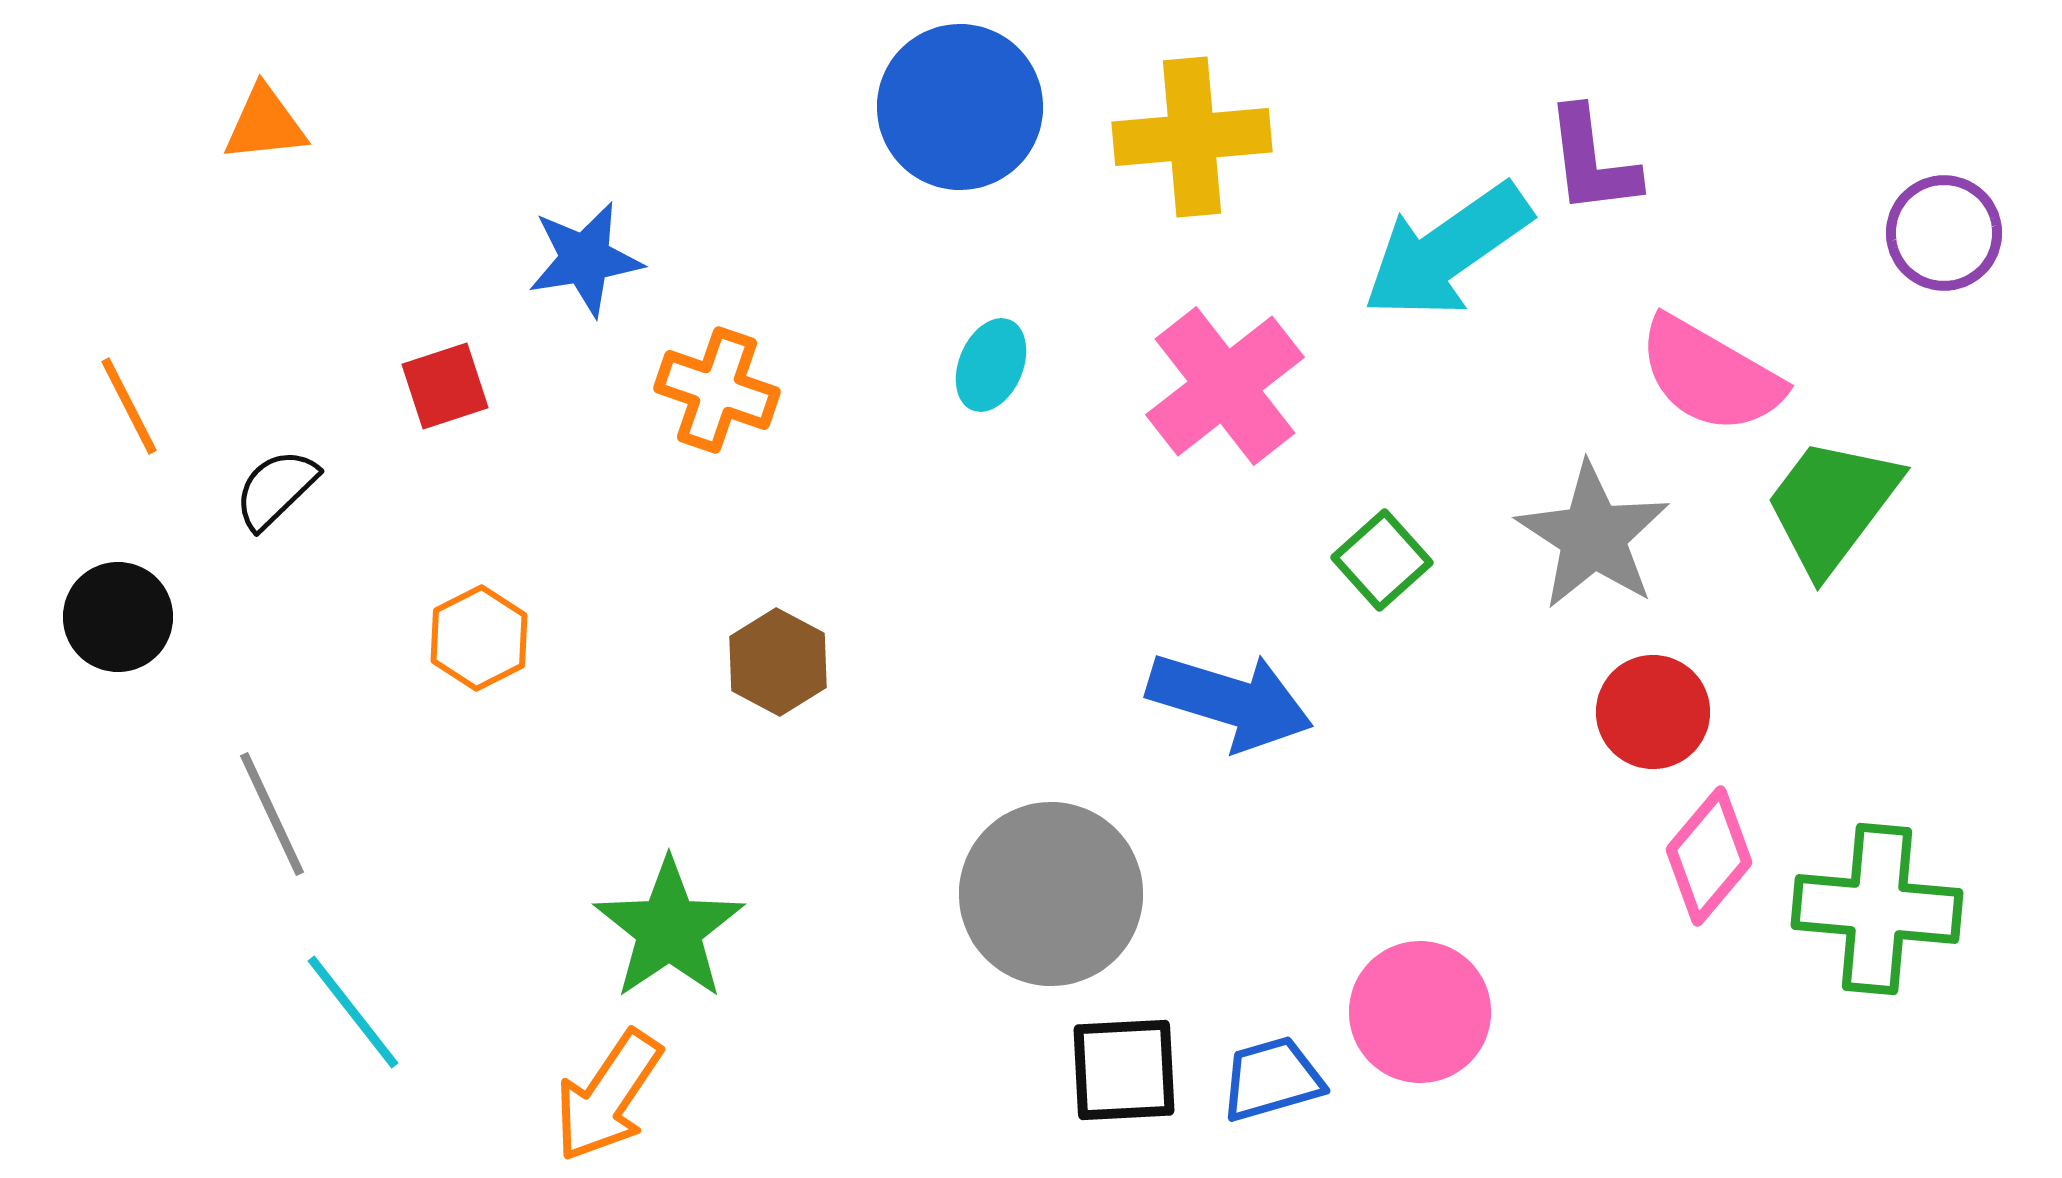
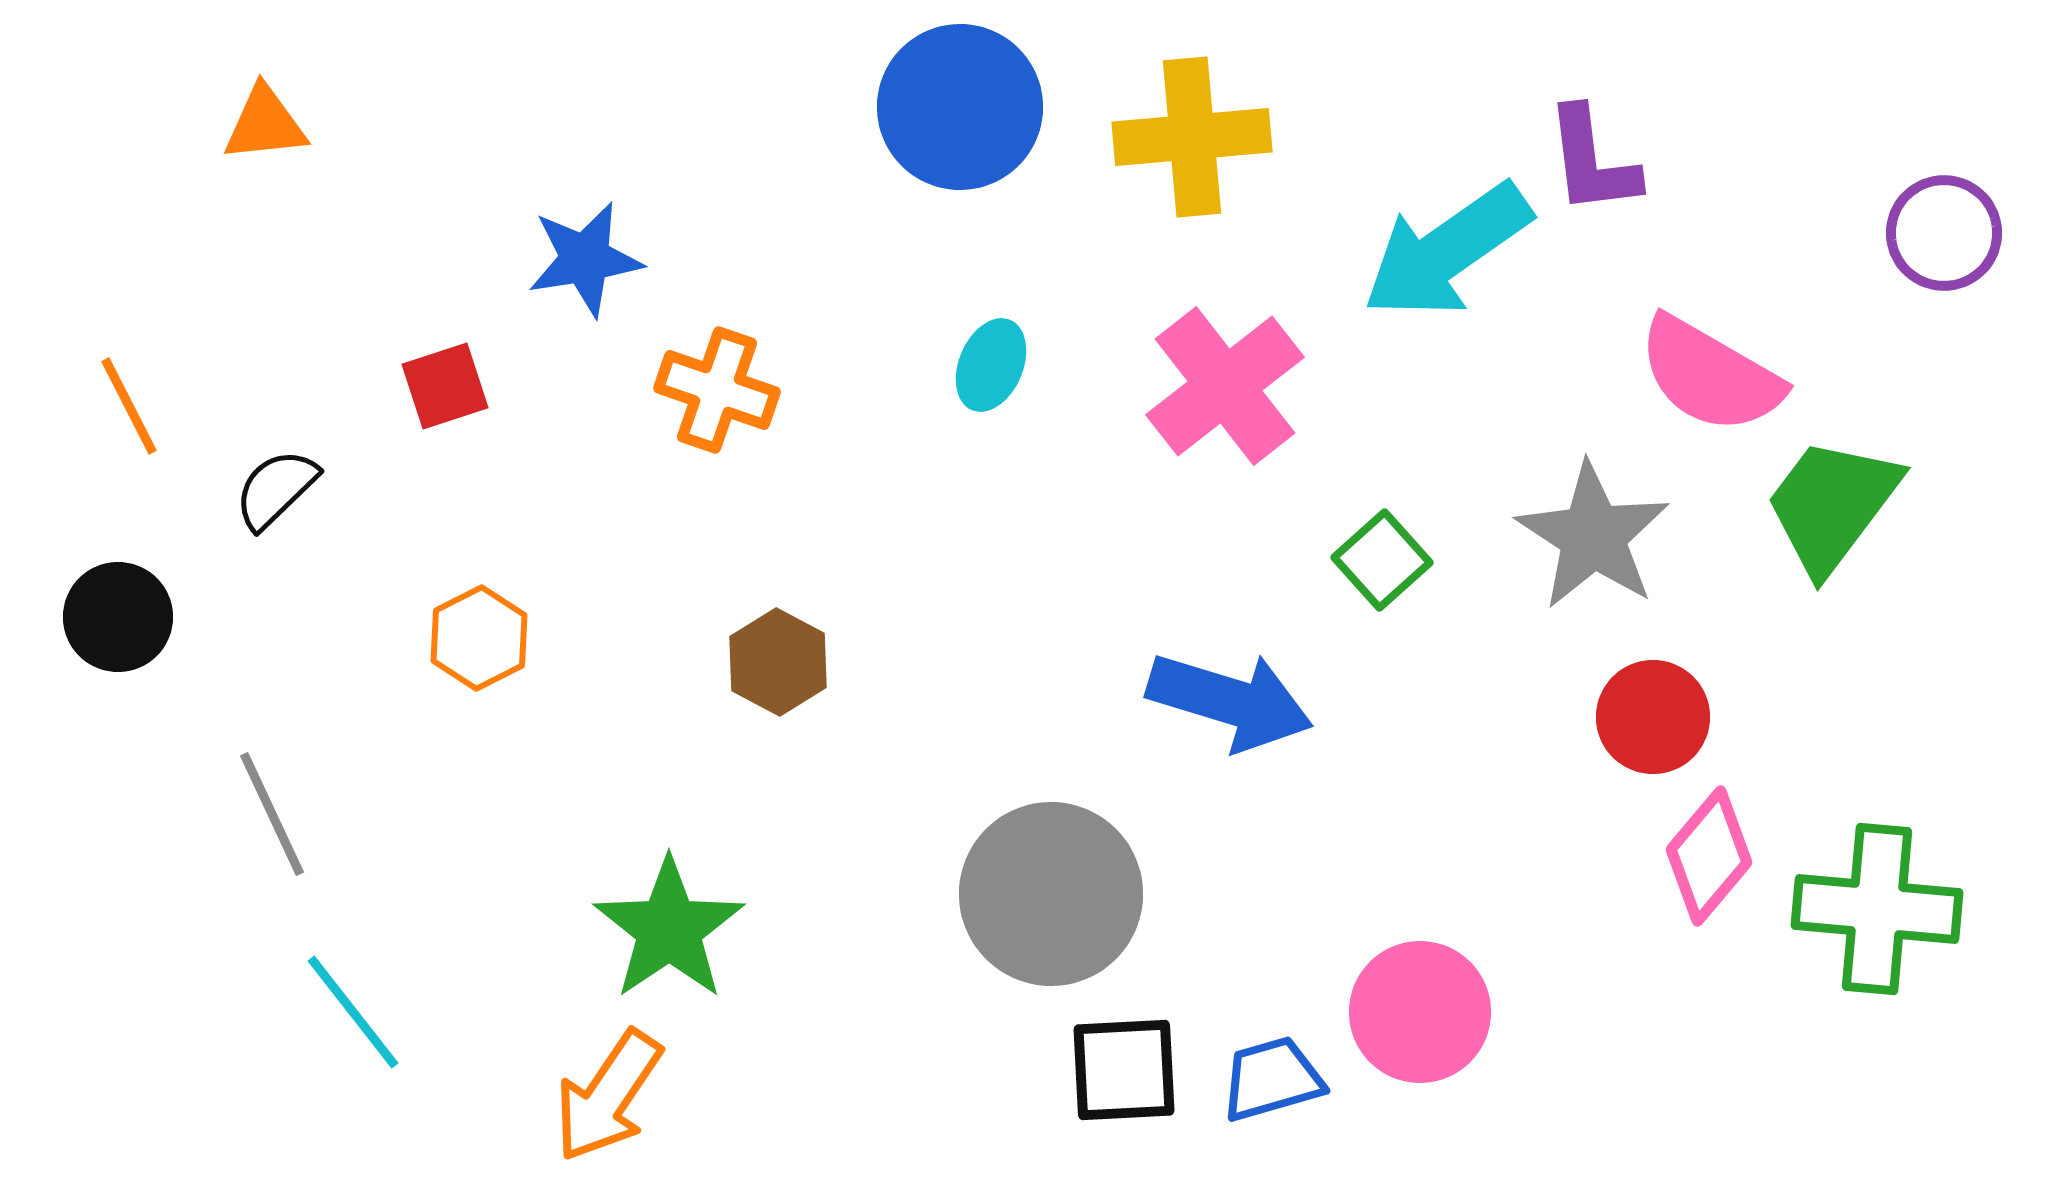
red circle: moved 5 px down
